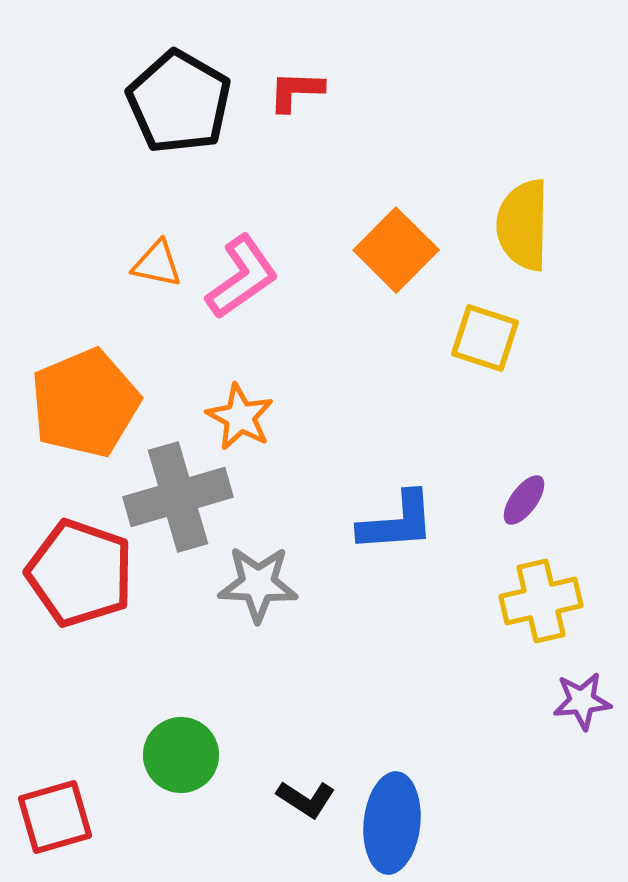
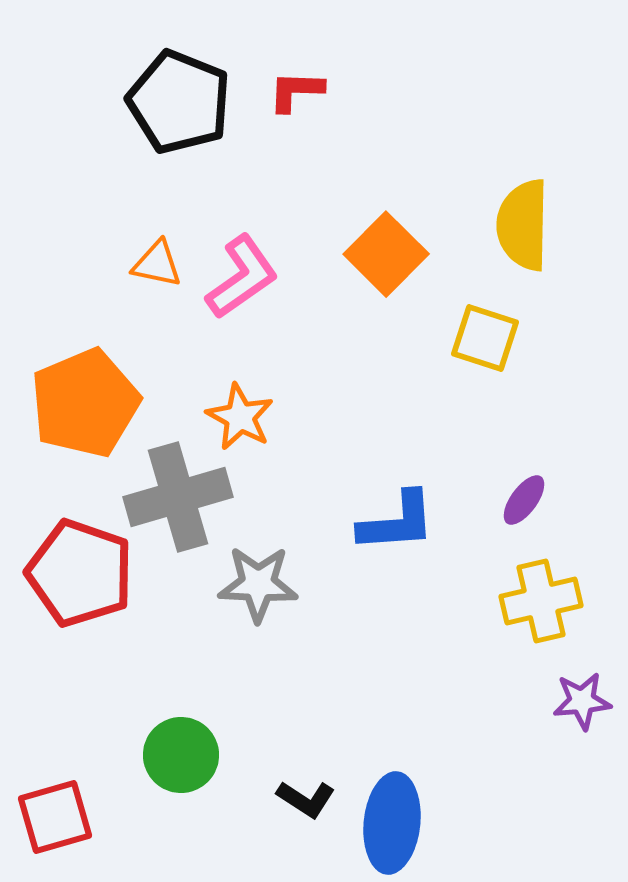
black pentagon: rotated 8 degrees counterclockwise
orange square: moved 10 px left, 4 px down
